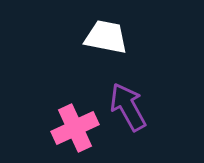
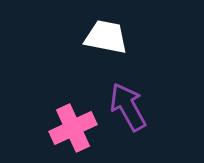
pink cross: moved 2 px left
